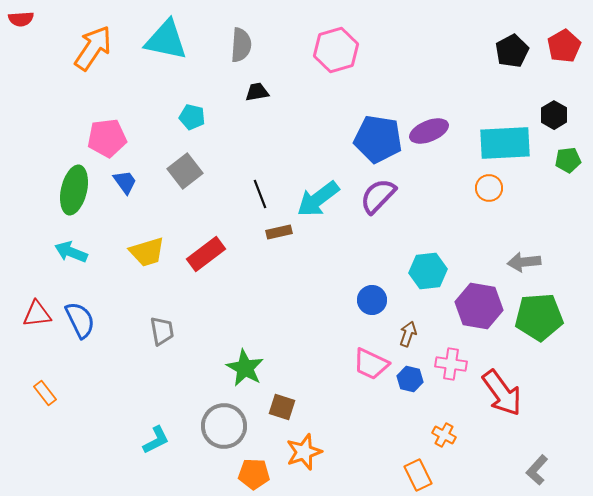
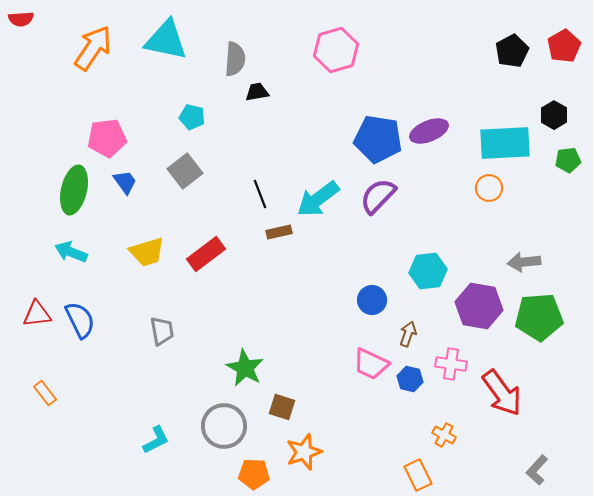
gray semicircle at (241, 45): moved 6 px left, 14 px down
